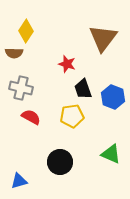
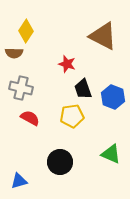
brown triangle: moved 2 px up; rotated 40 degrees counterclockwise
red semicircle: moved 1 px left, 1 px down
